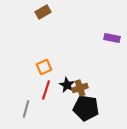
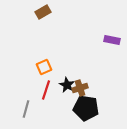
purple rectangle: moved 2 px down
